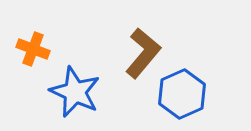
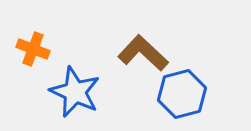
brown L-shape: rotated 87 degrees counterclockwise
blue hexagon: rotated 9 degrees clockwise
